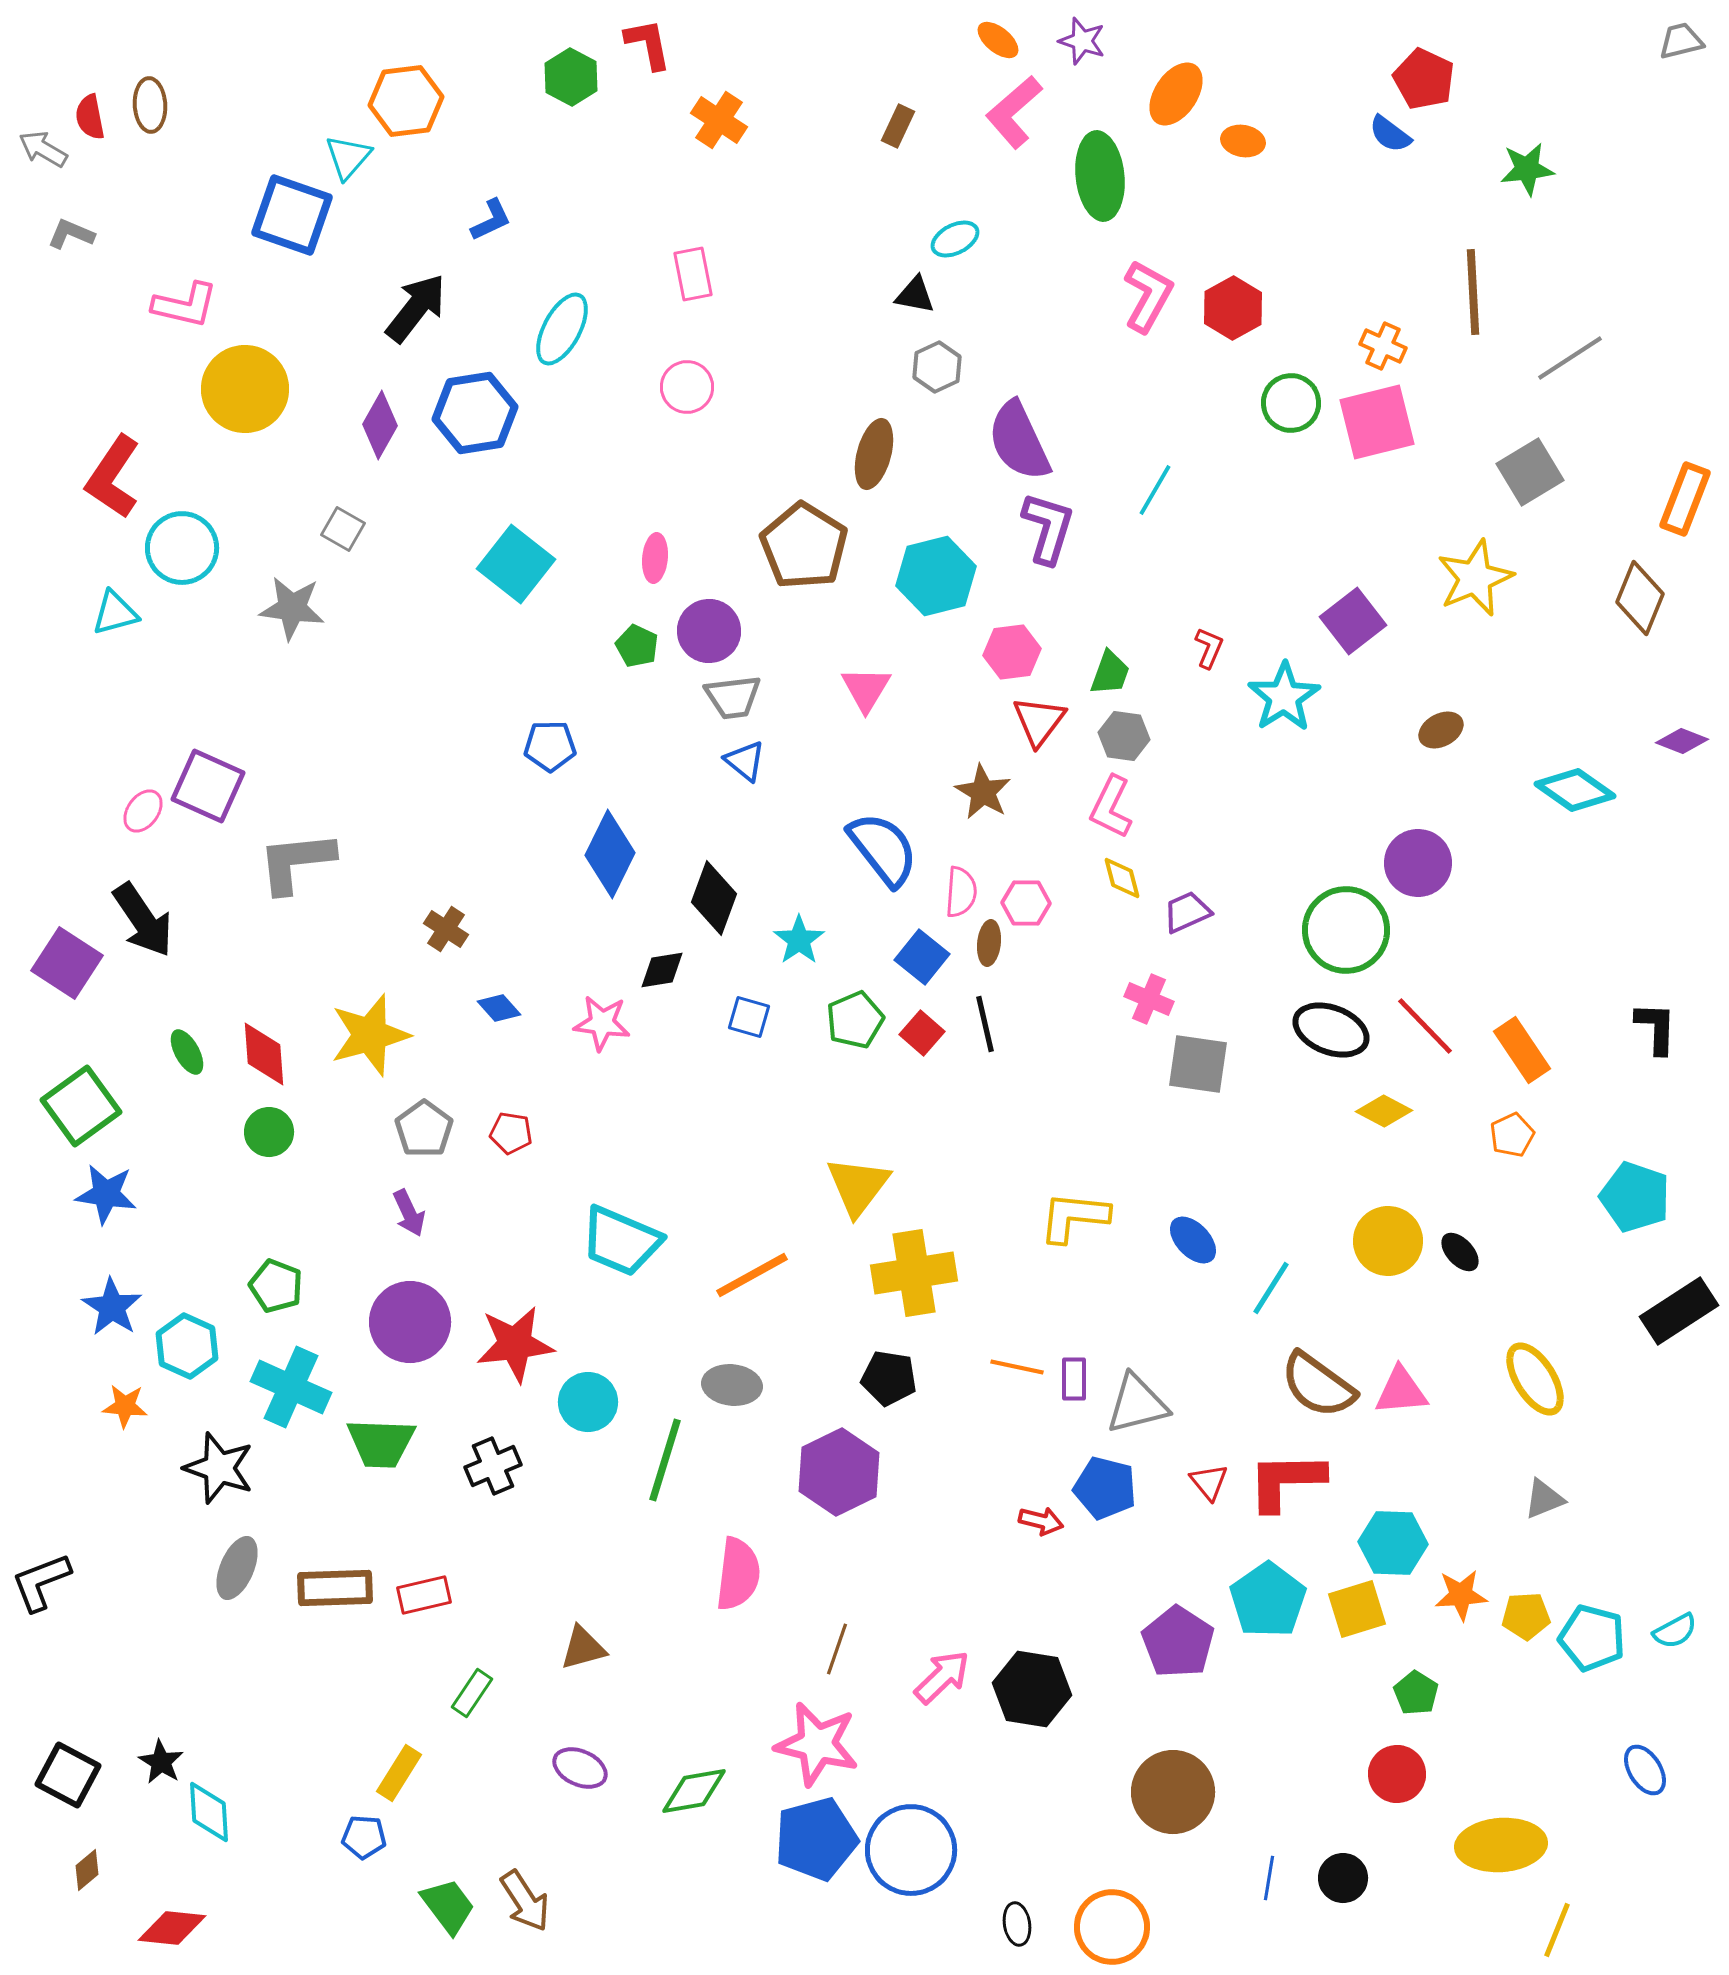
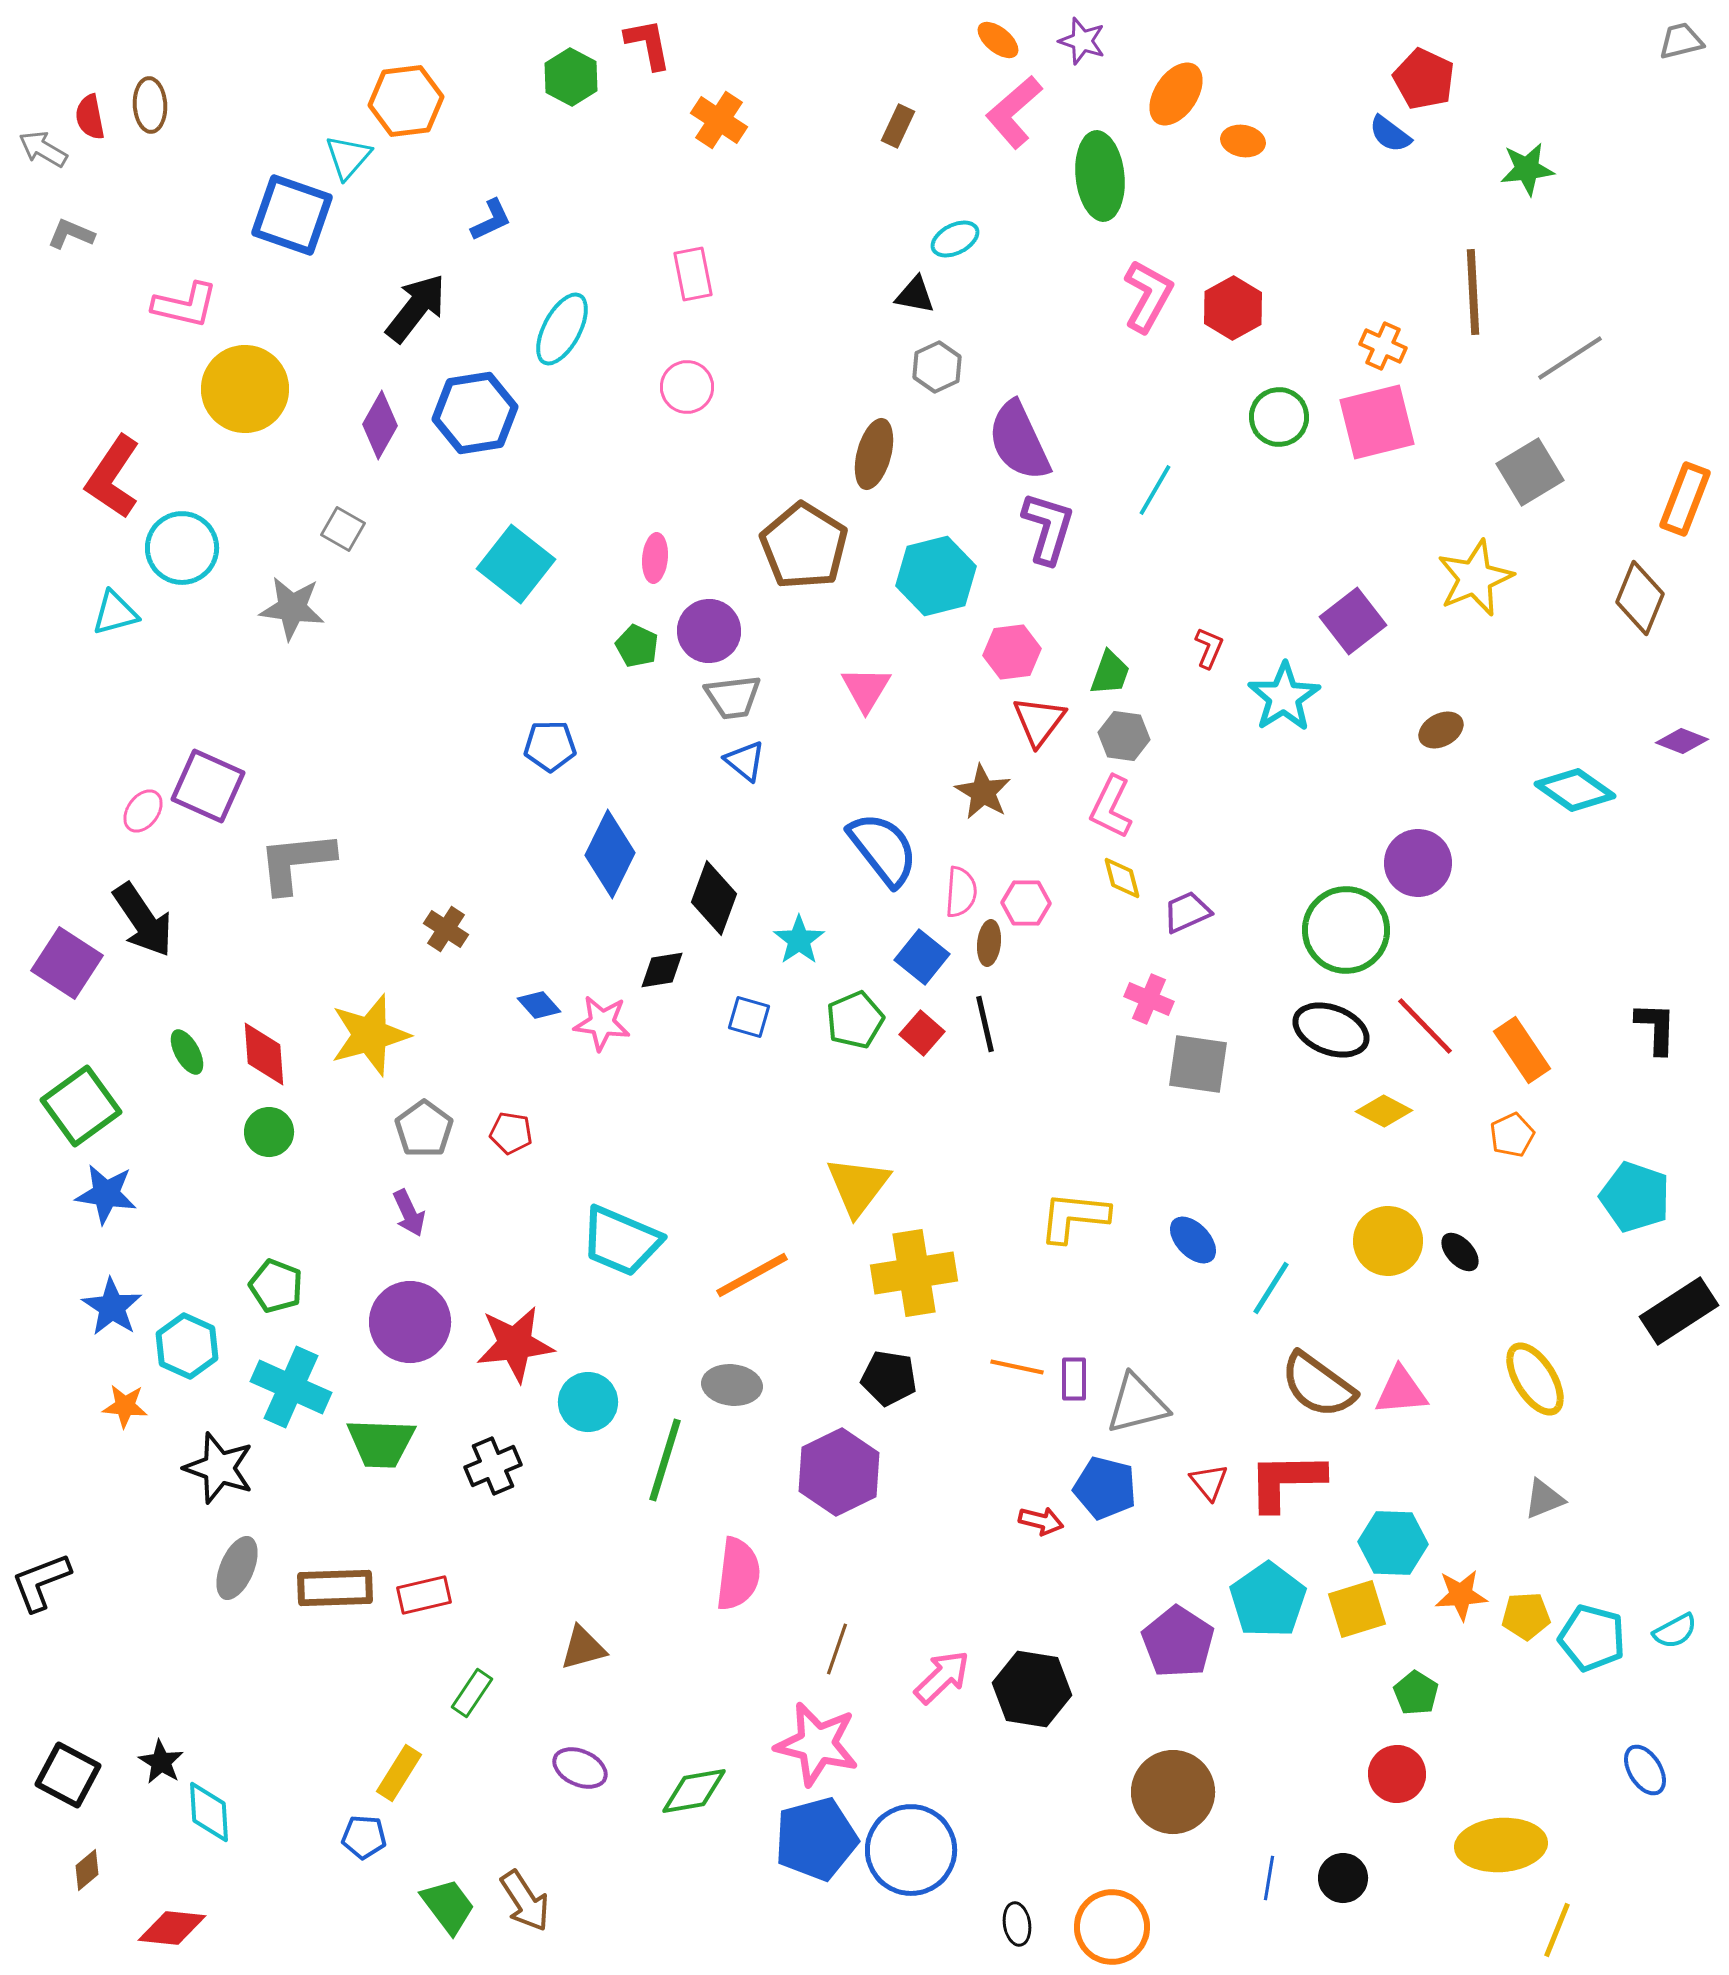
green circle at (1291, 403): moved 12 px left, 14 px down
blue diamond at (499, 1008): moved 40 px right, 3 px up
